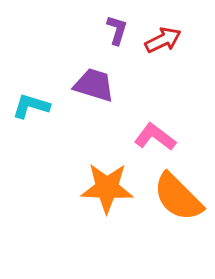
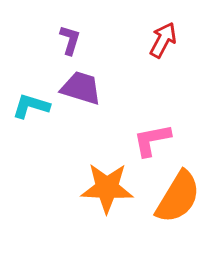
purple L-shape: moved 47 px left, 10 px down
red arrow: rotated 36 degrees counterclockwise
purple trapezoid: moved 13 px left, 3 px down
pink L-shape: moved 3 px left, 3 px down; rotated 48 degrees counterclockwise
orange semicircle: rotated 104 degrees counterclockwise
